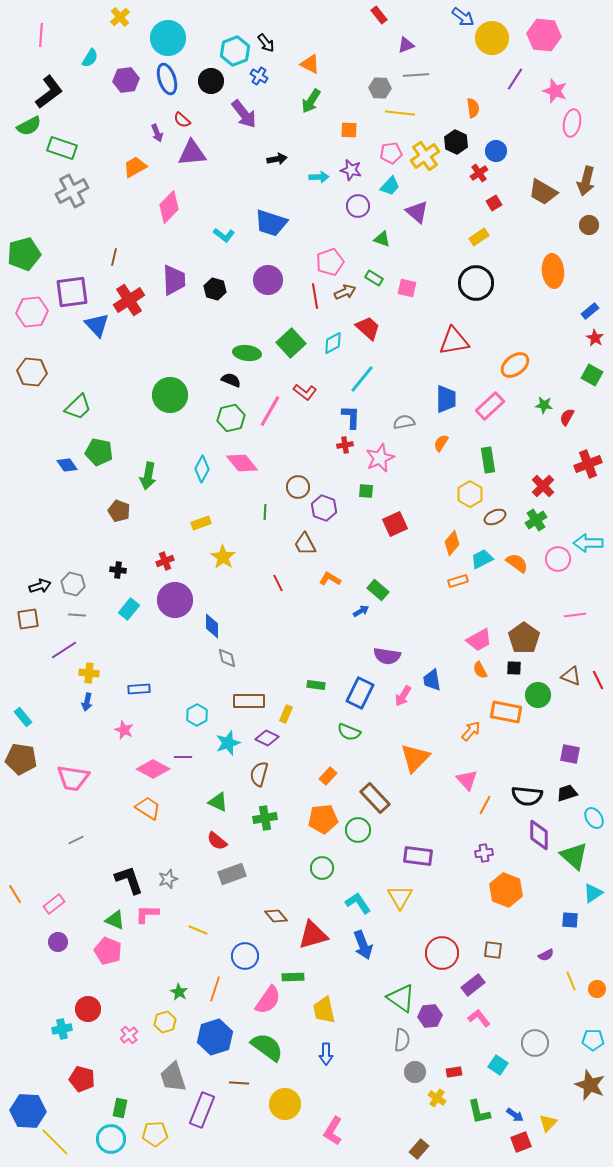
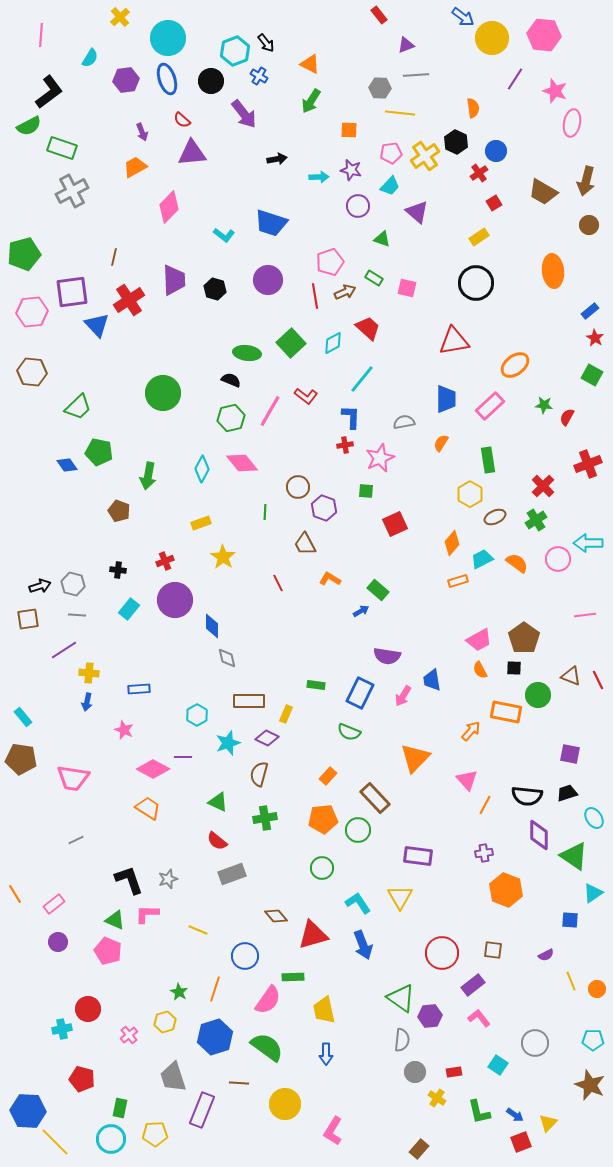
purple arrow at (157, 133): moved 15 px left, 1 px up
red L-shape at (305, 392): moved 1 px right, 4 px down
green circle at (170, 395): moved 7 px left, 2 px up
pink line at (575, 615): moved 10 px right
green triangle at (574, 856): rotated 8 degrees counterclockwise
